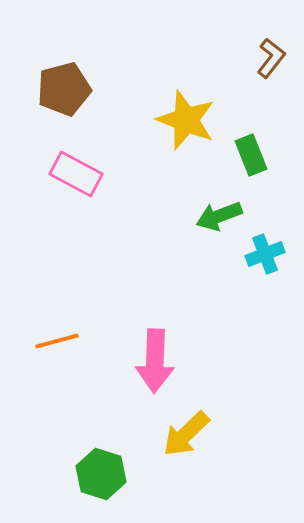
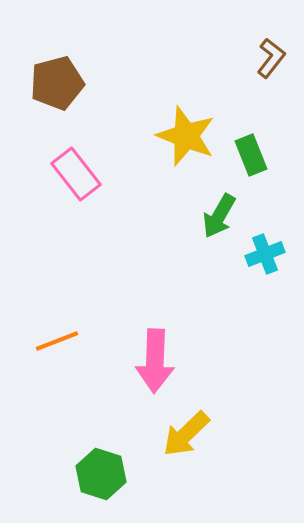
brown pentagon: moved 7 px left, 6 px up
yellow star: moved 16 px down
pink rectangle: rotated 24 degrees clockwise
green arrow: rotated 39 degrees counterclockwise
orange line: rotated 6 degrees counterclockwise
